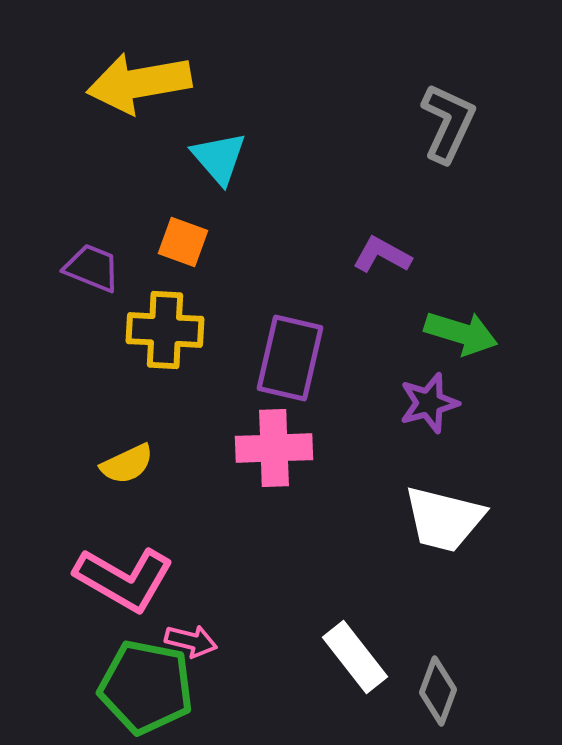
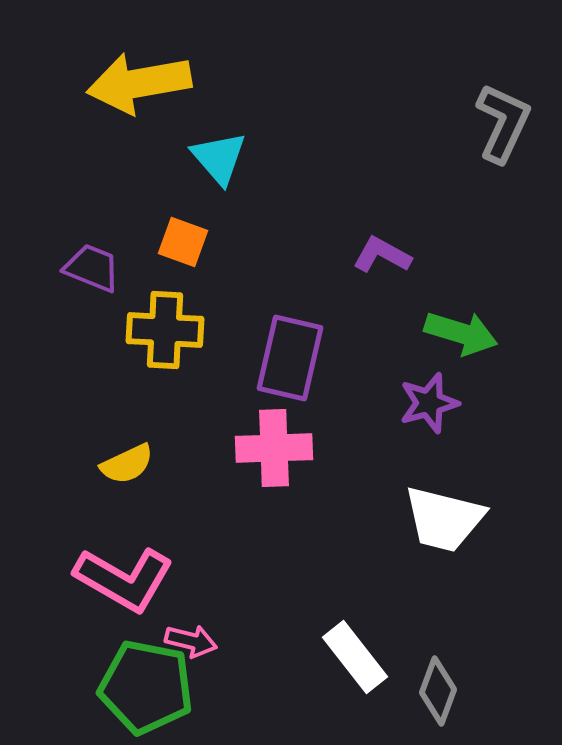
gray L-shape: moved 55 px right
